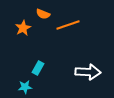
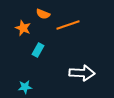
orange star: rotated 21 degrees counterclockwise
cyan rectangle: moved 18 px up
white arrow: moved 6 px left, 1 px down
